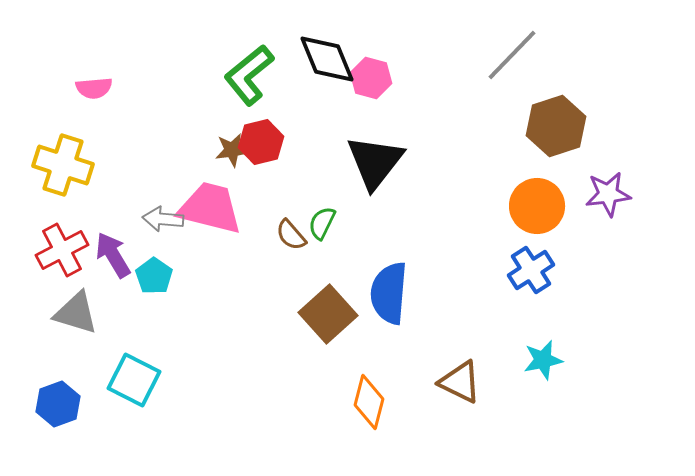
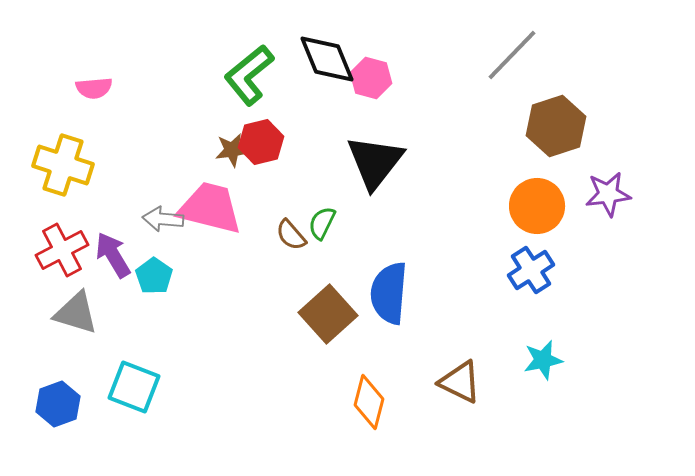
cyan square: moved 7 px down; rotated 6 degrees counterclockwise
